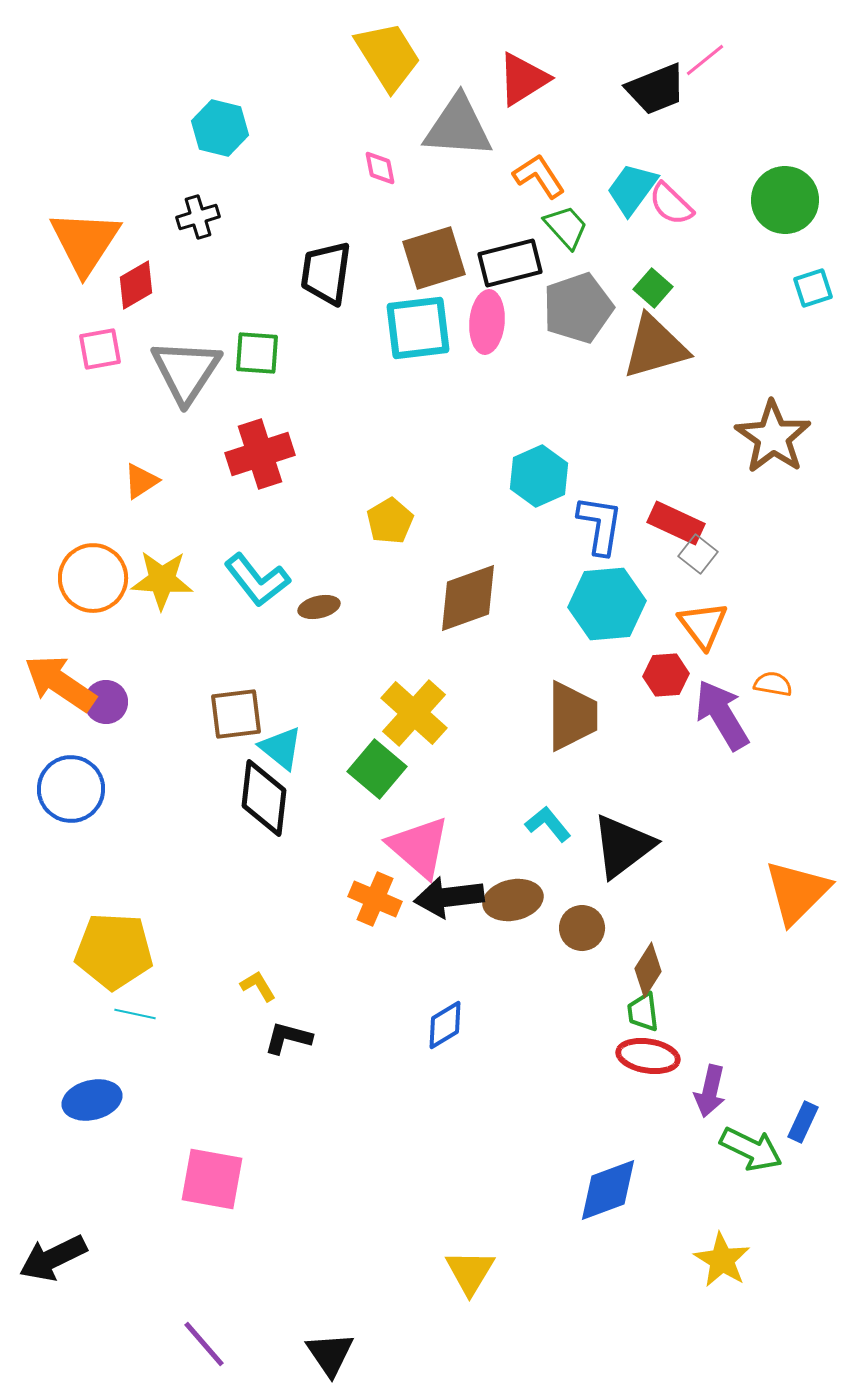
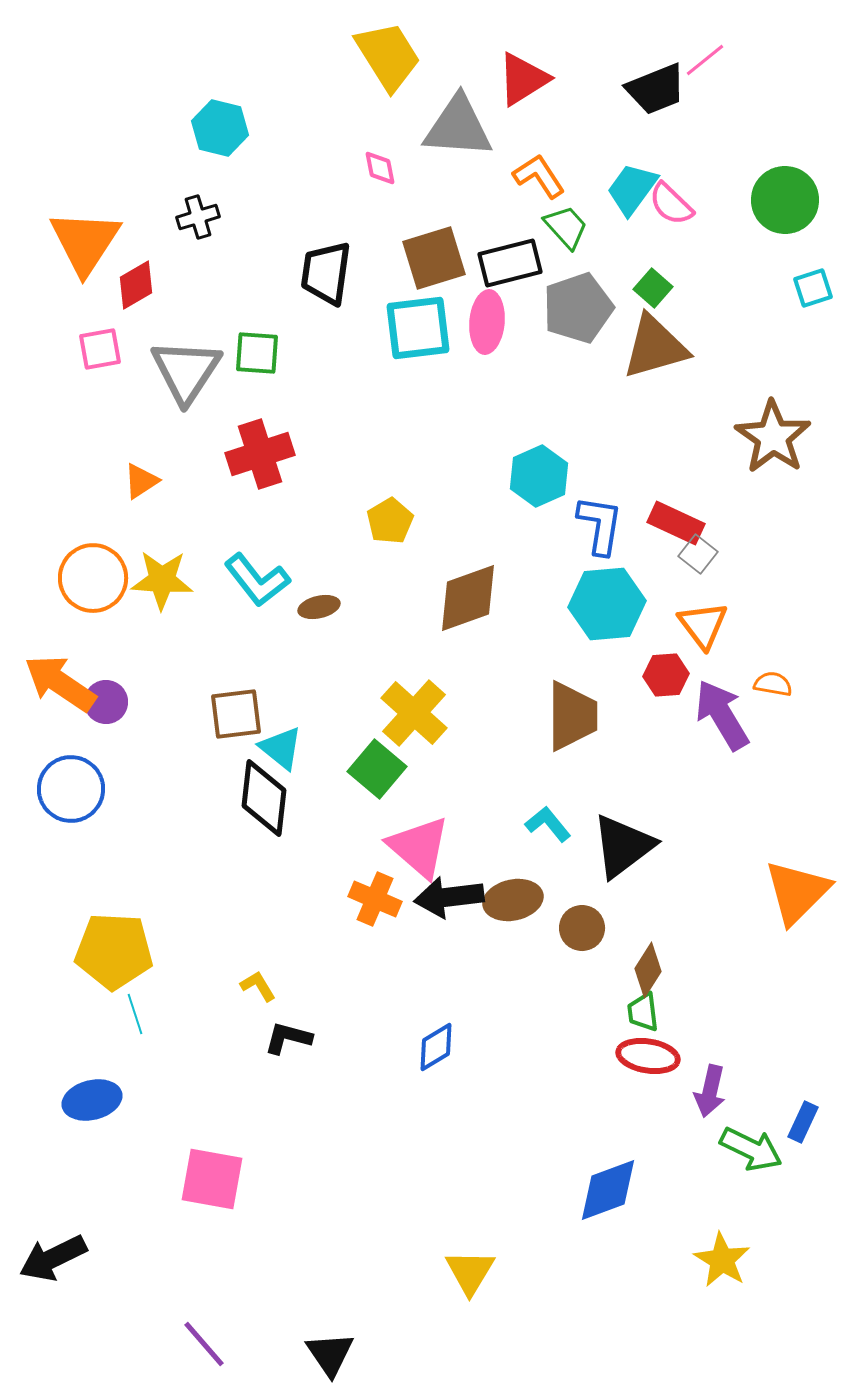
cyan line at (135, 1014): rotated 60 degrees clockwise
blue diamond at (445, 1025): moved 9 px left, 22 px down
